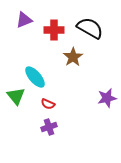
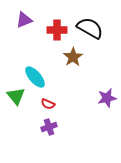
red cross: moved 3 px right
